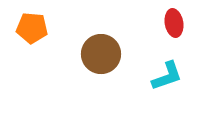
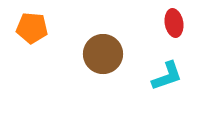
brown circle: moved 2 px right
